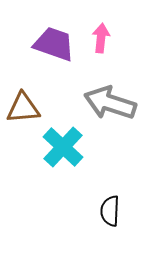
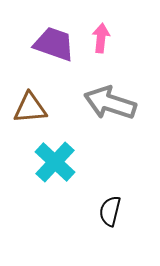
brown triangle: moved 7 px right
cyan cross: moved 8 px left, 15 px down
black semicircle: rotated 12 degrees clockwise
